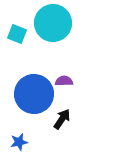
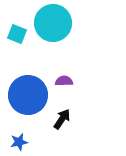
blue circle: moved 6 px left, 1 px down
